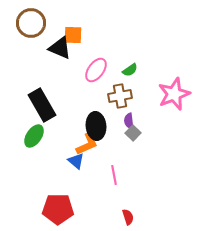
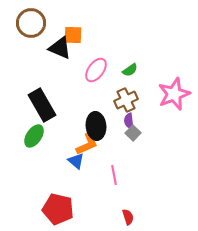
brown cross: moved 6 px right, 4 px down; rotated 15 degrees counterclockwise
red pentagon: rotated 12 degrees clockwise
